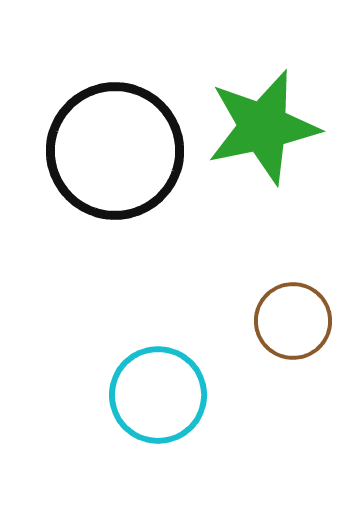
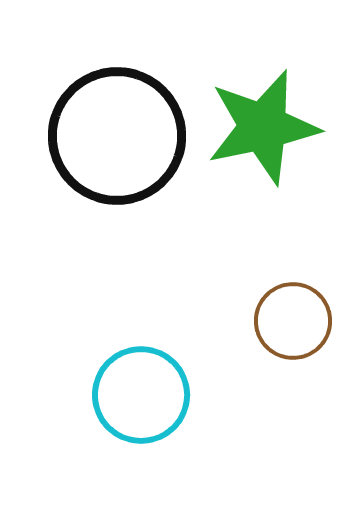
black circle: moved 2 px right, 15 px up
cyan circle: moved 17 px left
